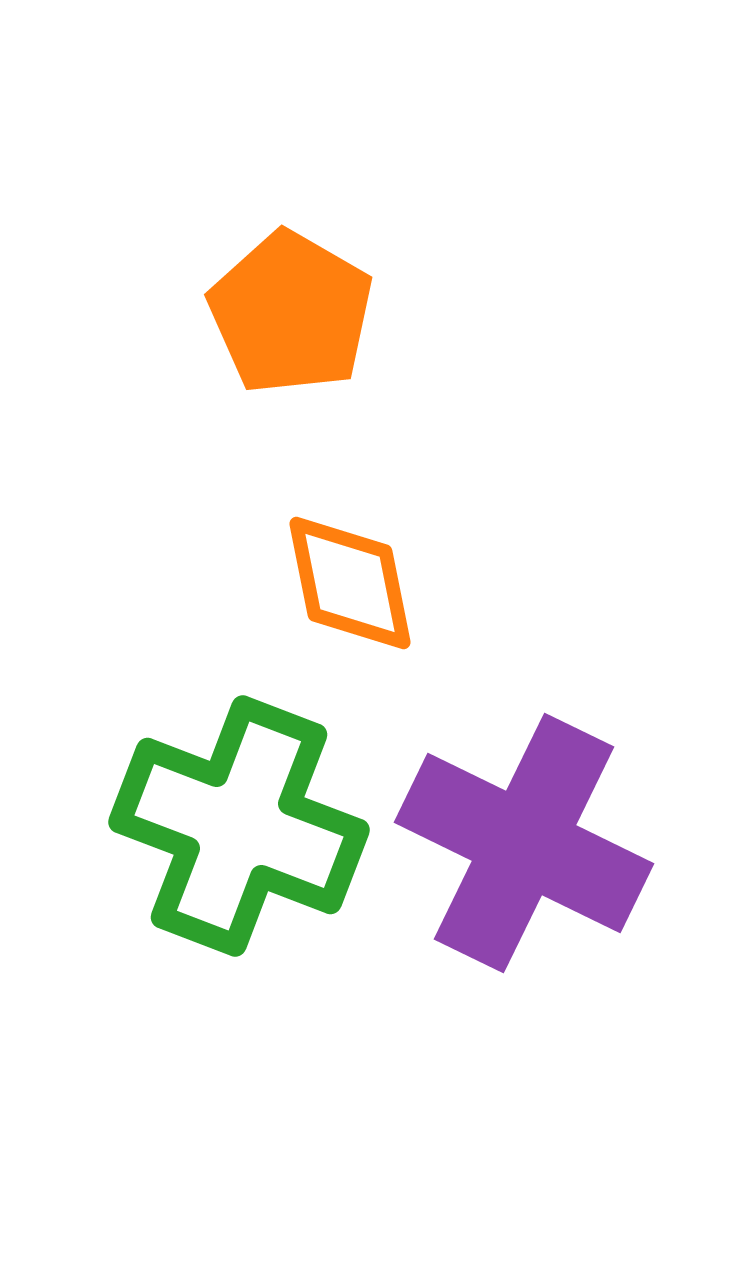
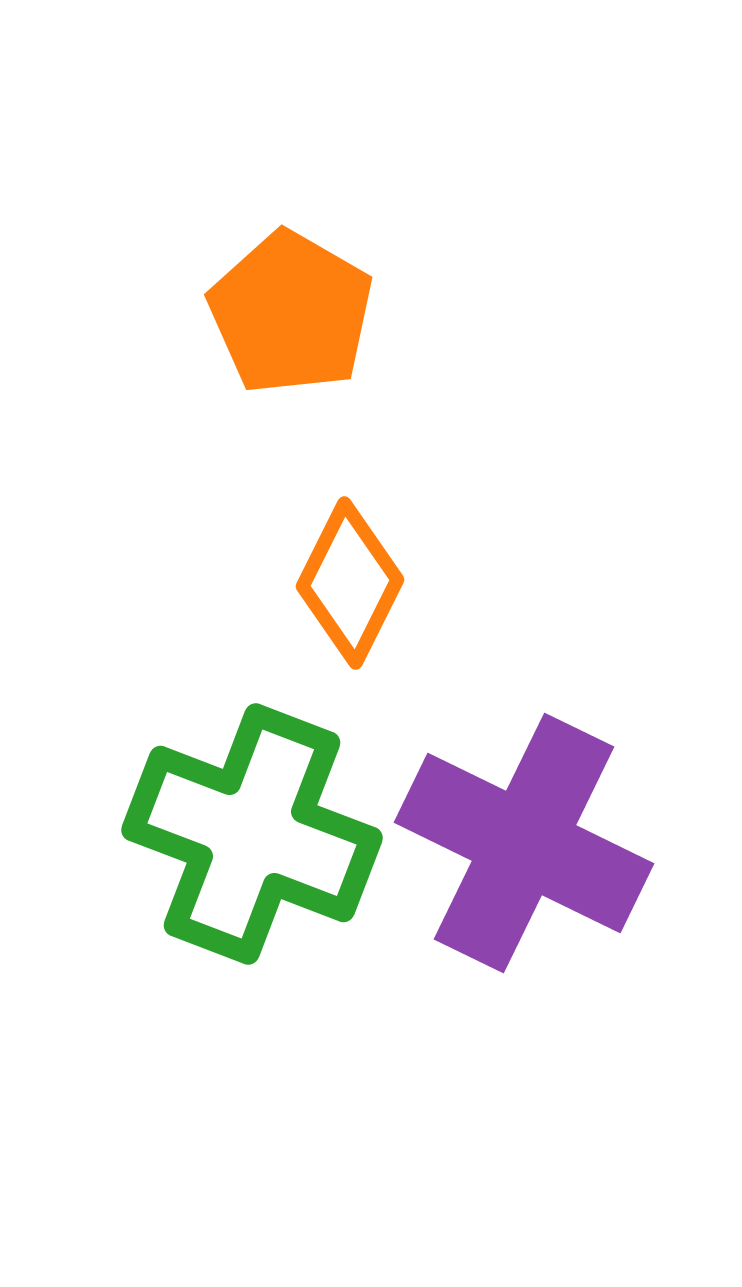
orange diamond: rotated 38 degrees clockwise
green cross: moved 13 px right, 8 px down
